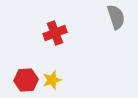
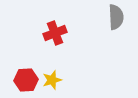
gray semicircle: rotated 15 degrees clockwise
